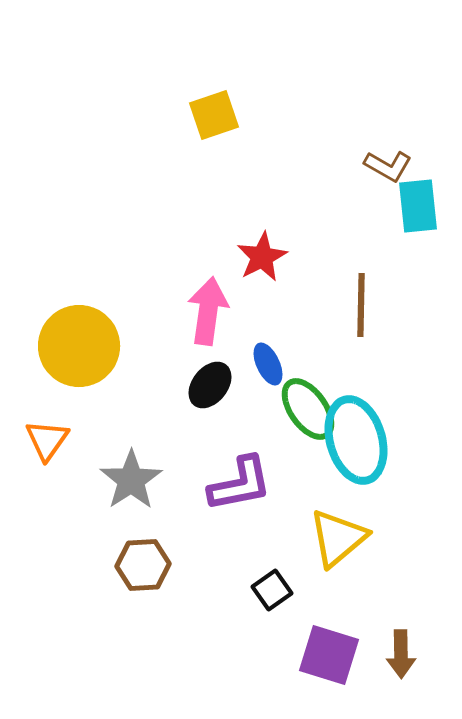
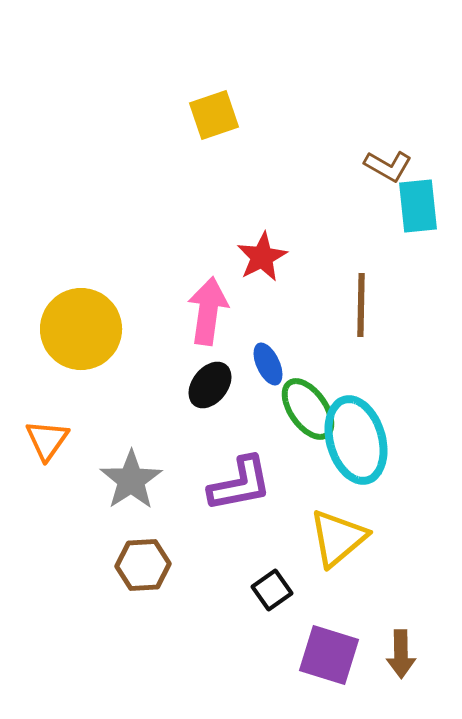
yellow circle: moved 2 px right, 17 px up
